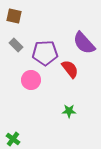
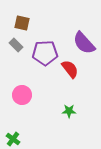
brown square: moved 8 px right, 7 px down
pink circle: moved 9 px left, 15 px down
